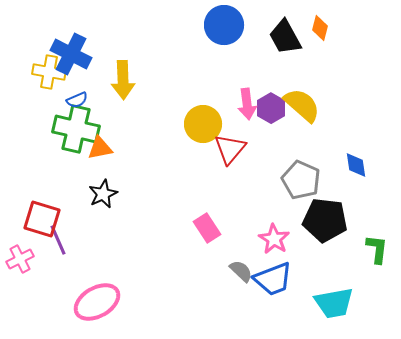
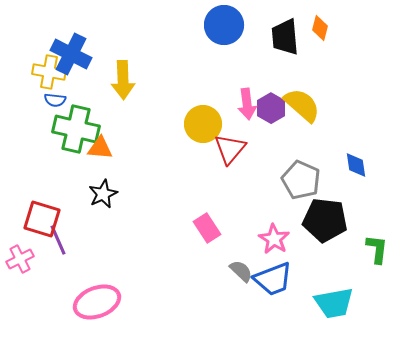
black trapezoid: rotated 24 degrees clockwise
blue semicircle: moved 22 px left; rotated 30 degrees clockwise
orange triangle: rotated 16 degrees clockwise
pink ellipse: rotated 9 degrees clockwise
